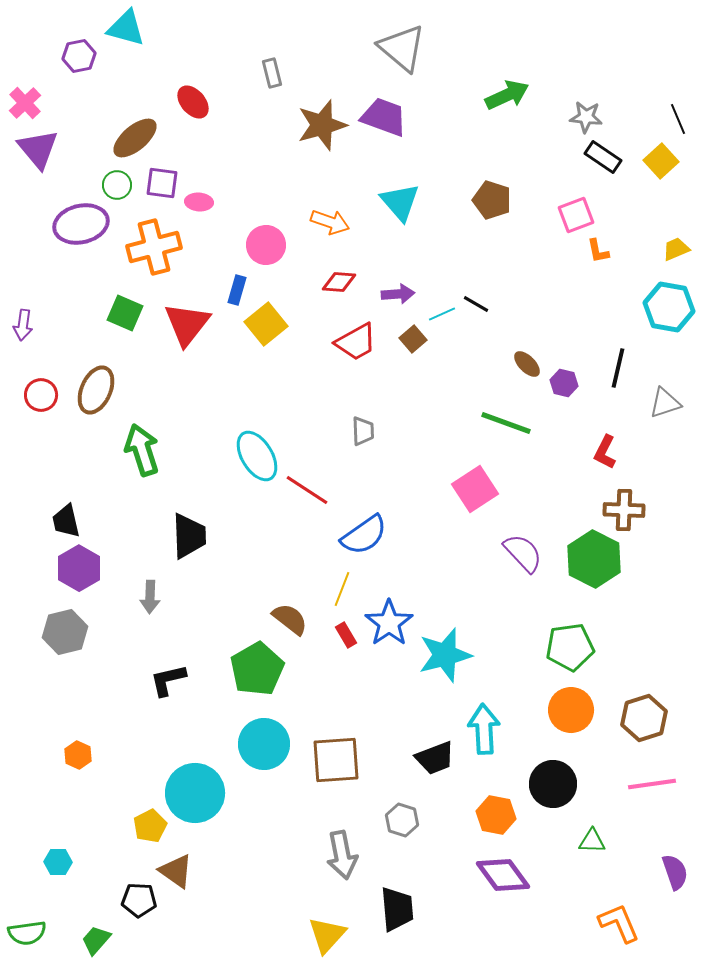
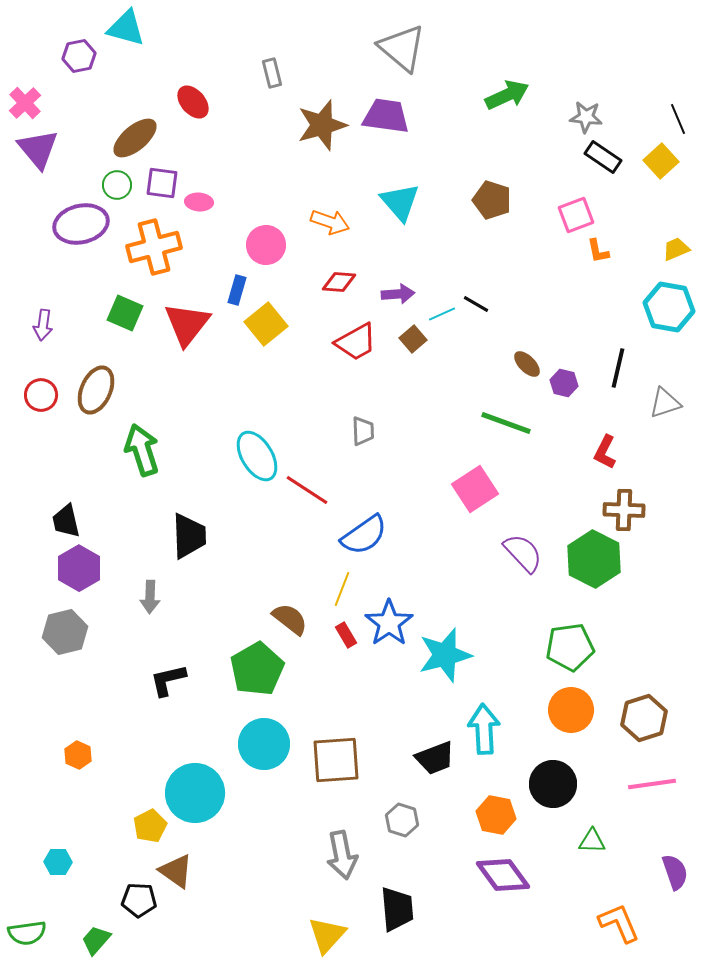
purple trapezoid at (384, 117): moved 2 px right, 1 px up; rotated 12 degrees counterclockwise
purple arrow at (23, 325): moved 20 px right
